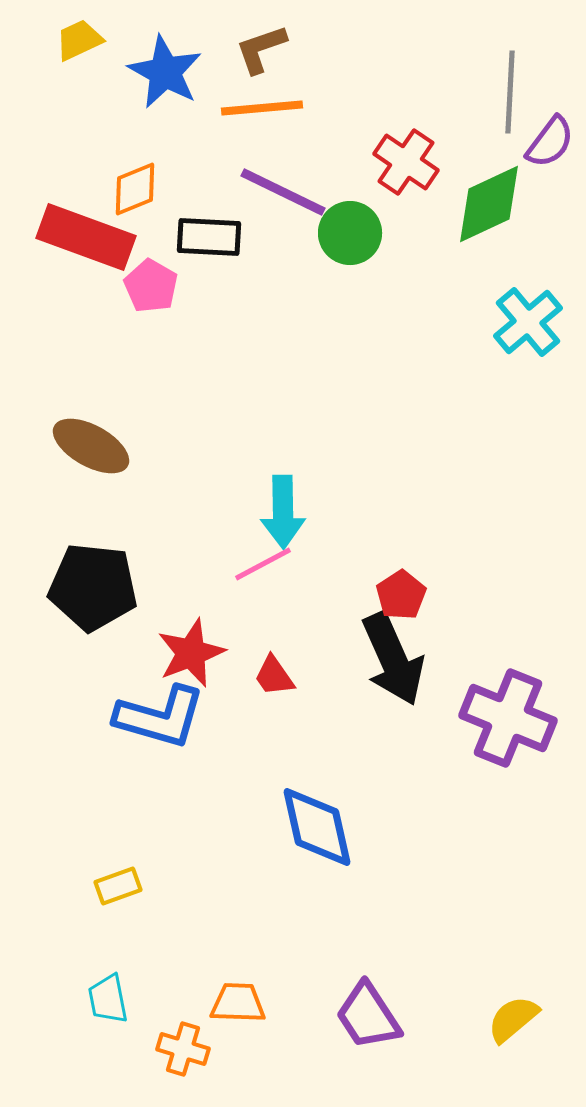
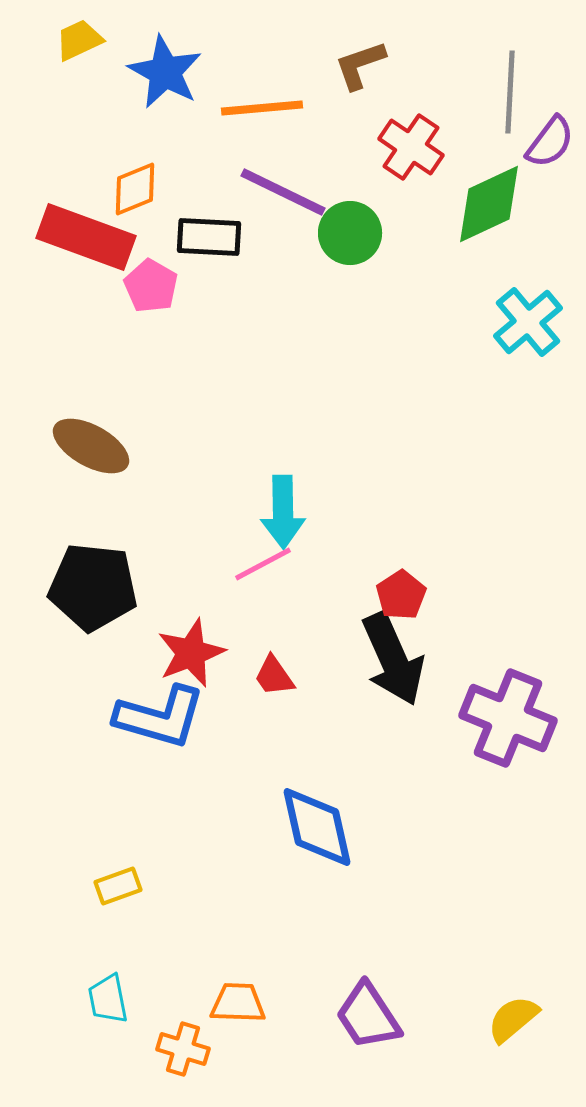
brown L-shape: moved 99 px right, 16 px down
red cross: moved 5 px right, 15 px up
